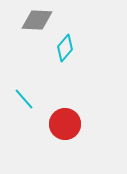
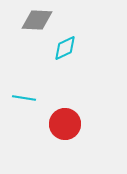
cyan diamond: rotated 24 degrees clockwise
cyan line: moved 1 px up; rotated 40 degrees counterclockwise
